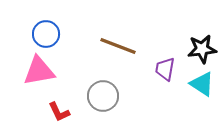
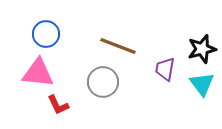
black star: rotated 8 degrees counterclockwise
pink triangle: moved 1 px left, 2 px down; rotated 16 degrees clockwise
cyan triangle: rotated 20 degrees clockwise
gray circle: moved 14 px up
red L-shape: moved 1 px left, 7 px up
